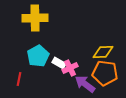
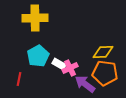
white rectangle: moved 1 px down
